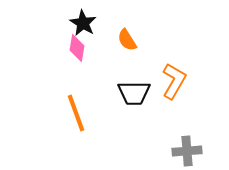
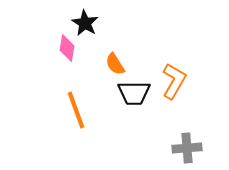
black star: moved 2 px right
orange semicircle: moved 12 px left, 24 px down
pink diamond: moved 10 px left
orange line: moved 3 px up
gray cross: moved 3 px up
